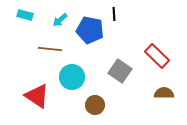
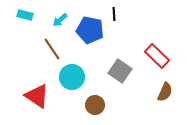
brown line: moved 2 px right; rotated 50 degrees clockwise
brown semicircle: moved 1 px right, 1 px up; rotated 114 degrees clockwise
